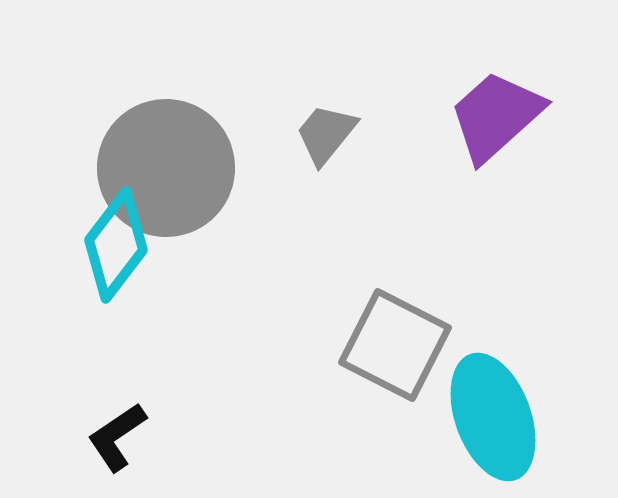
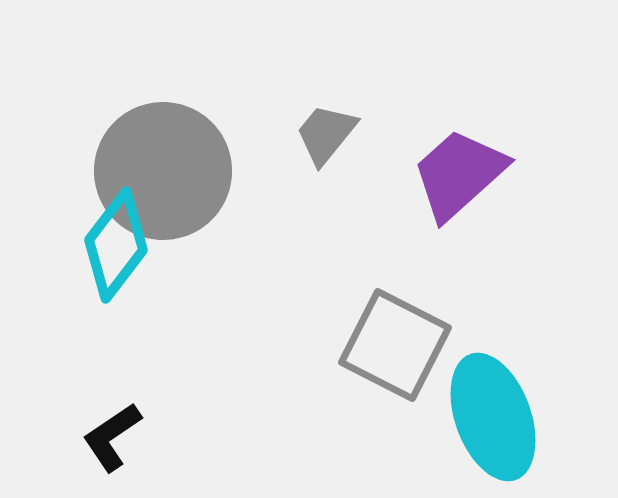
purple trapezoid: moved 37 px left, 58 px down
gray circle: moved 3 px left, 3 px down
black L-shape: moved 5 px left
